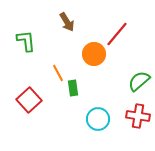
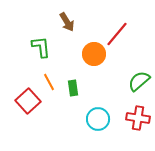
green L-shape: moved 15 px right, 6 px down
orange line: moved 9 px left, 9 px down
red square: moved 1 px left, 1 px down
red cross: moved 2 px down
